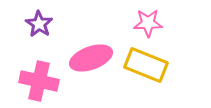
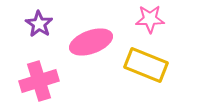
pink star: moved 2 px right, 4 px up
pink ellipse: moved 16 px up
pink cross: rotated 30 degrees counterclockwise
